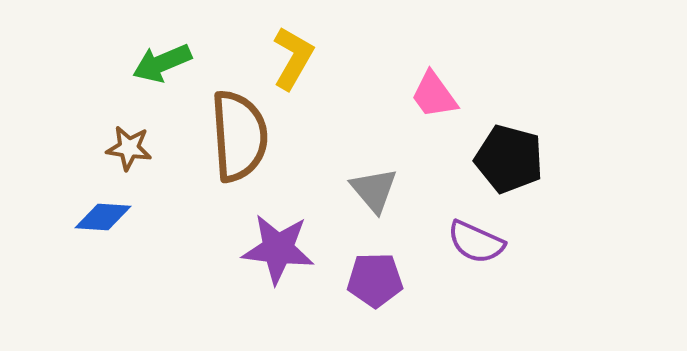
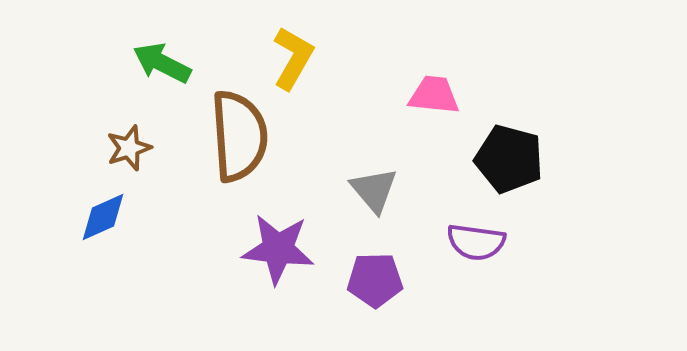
green arrow: rotated 50 degrees clockwise
pink trapezoid: rotated 132 degrees clockwise
brown star: rotated 27 degrees counterclockwise
blue diamond: rotated 28 degrees counterclockwise
purple semicircle: rotated 16 degrees counterclockwise
